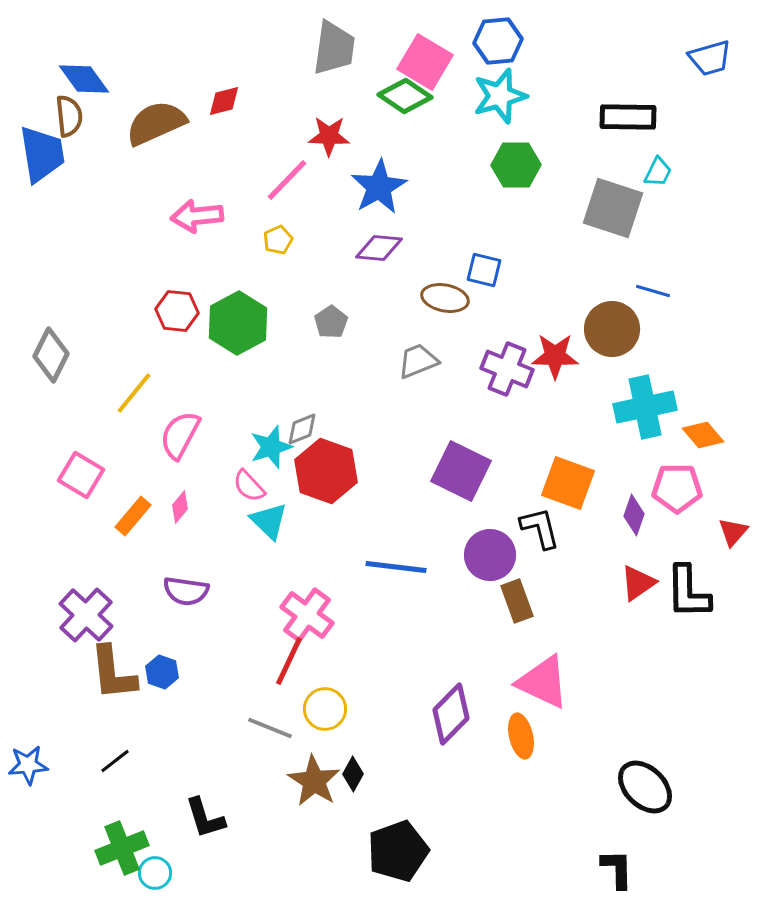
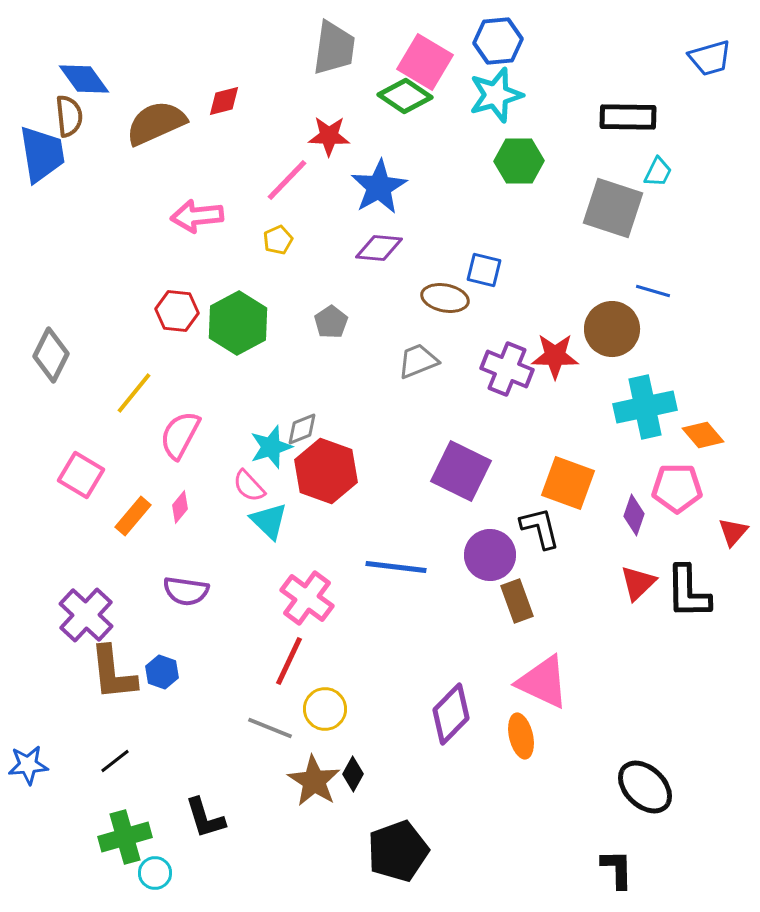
cyan star at (500, 96): moved 4 px left, 1 px up
green hexagon at (516, 165): moved 3 px right, 4 px up
red triangle at (638, 583): rotated 9 degrees counterclockwise
pink cross at (307, 615): moved 17 px up
green cross at (122, 848): moved 3 px right, 11 px up; rotated 6 degrees clockwise
